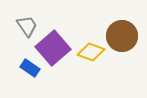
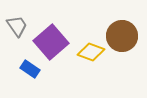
gray trapezoid: moved 10 px left
purple square: moved 2 px left, 6 px up
blue rectangle: moved 1 px down
